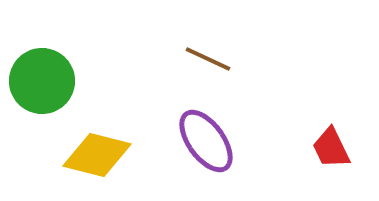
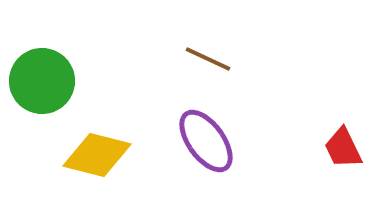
red trapezoid: moved 12 px right
